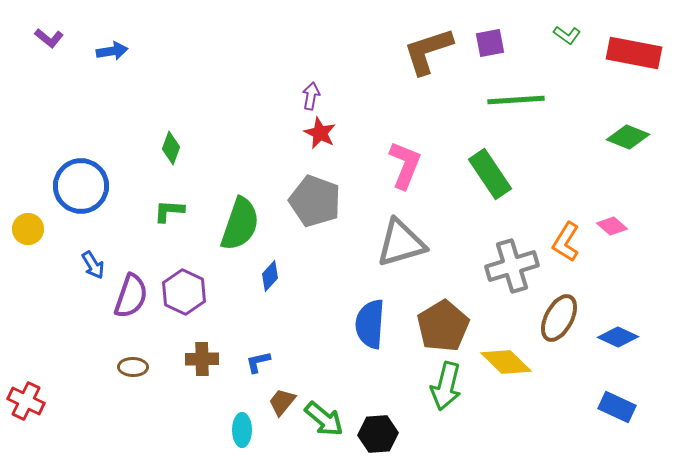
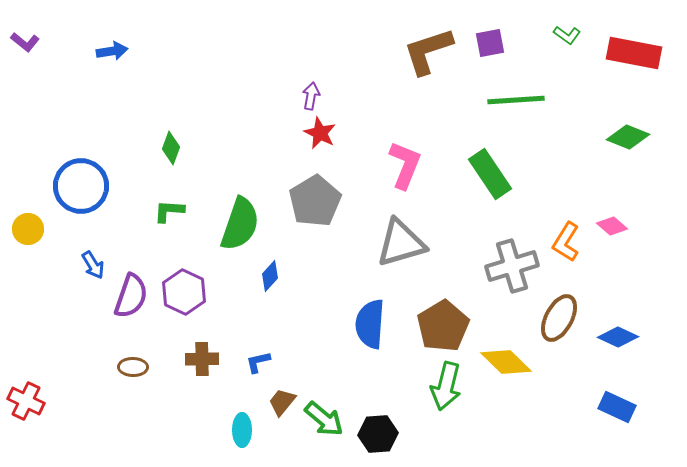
purple L-shape at (49, 38): moved 24 px left, 4 px down
gray pentagon at (315, 201): rotated 21 degrees clockwise
